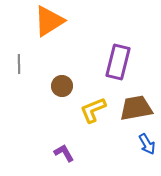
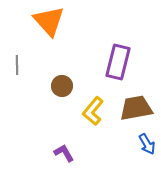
orange triangle: rotated 40 degrees counterclockwise
gray line: moved 2 px left, 1 px down
yellow L-shape: moved 1 px down; rotated 28 degrees counterclockwise
